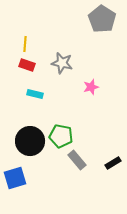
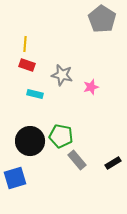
gray star: moved 12 px down
